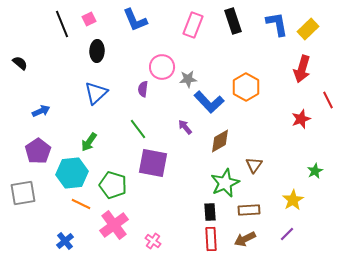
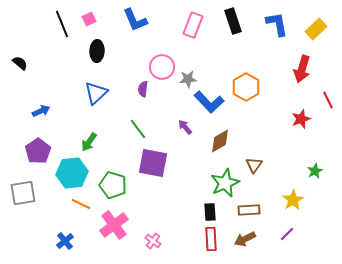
yellow rectangle at (308, 29): moved 8 px right
